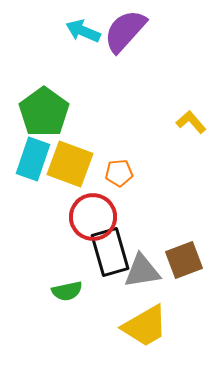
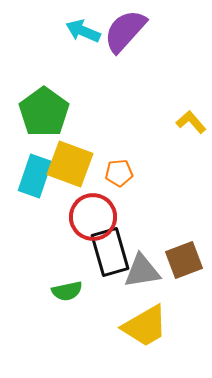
cyan rectangle: moved 2 px right, 17 px down
